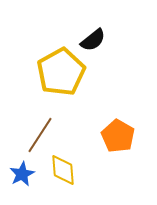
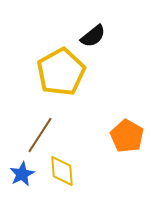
black semicircle: moved 4 px up
orange pentagon: moved 9 px right
yellow diamond: moved 1 px left, 1 px down
